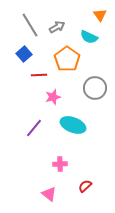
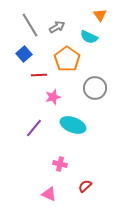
pink cross: rotated 16 degrees clockwise
pink triangle: rotated 14 degrees counterclockwise
